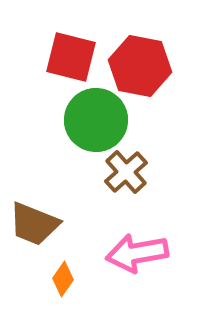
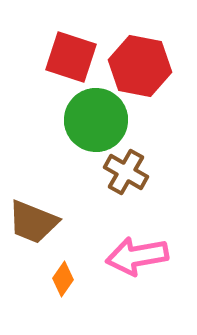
red square: rotated 4 degrees clockwise
brown cross: rotated 18 degrees counterclockwise
brown trapezoid: moved 1 px left, 2 px up
pink arrow: moved 3 px down
